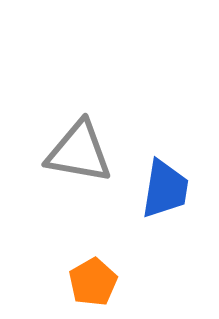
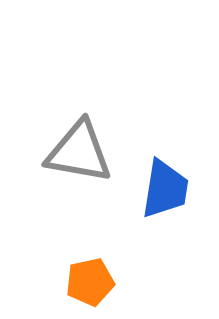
orange pentagon: moved 3 px left; rotated 18 degrees clockwise
